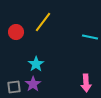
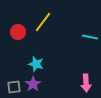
red circle: moved 2 px right
cyan star: rotated 21 degrees counterclockwise
